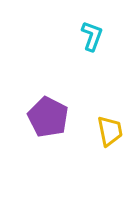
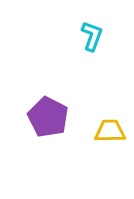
yellow trapezoid: rotated 80 degrees counterclockwise
